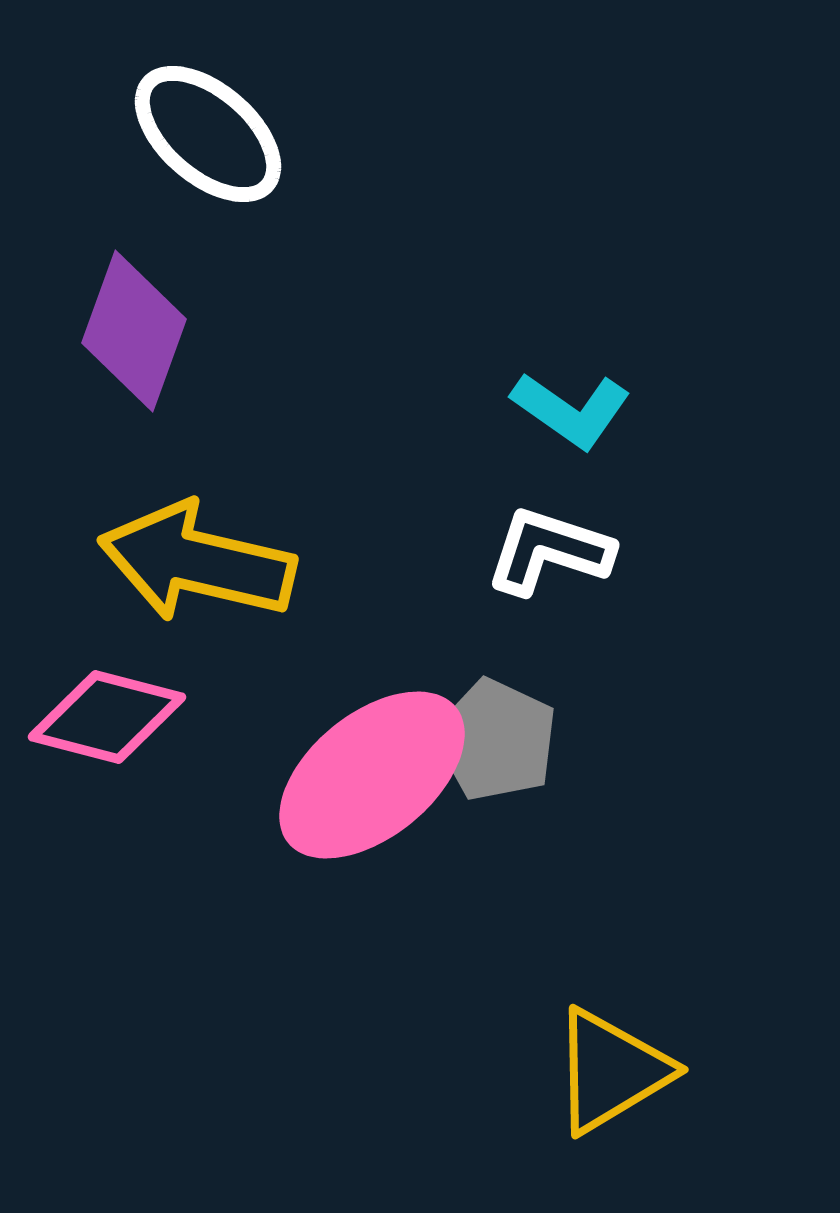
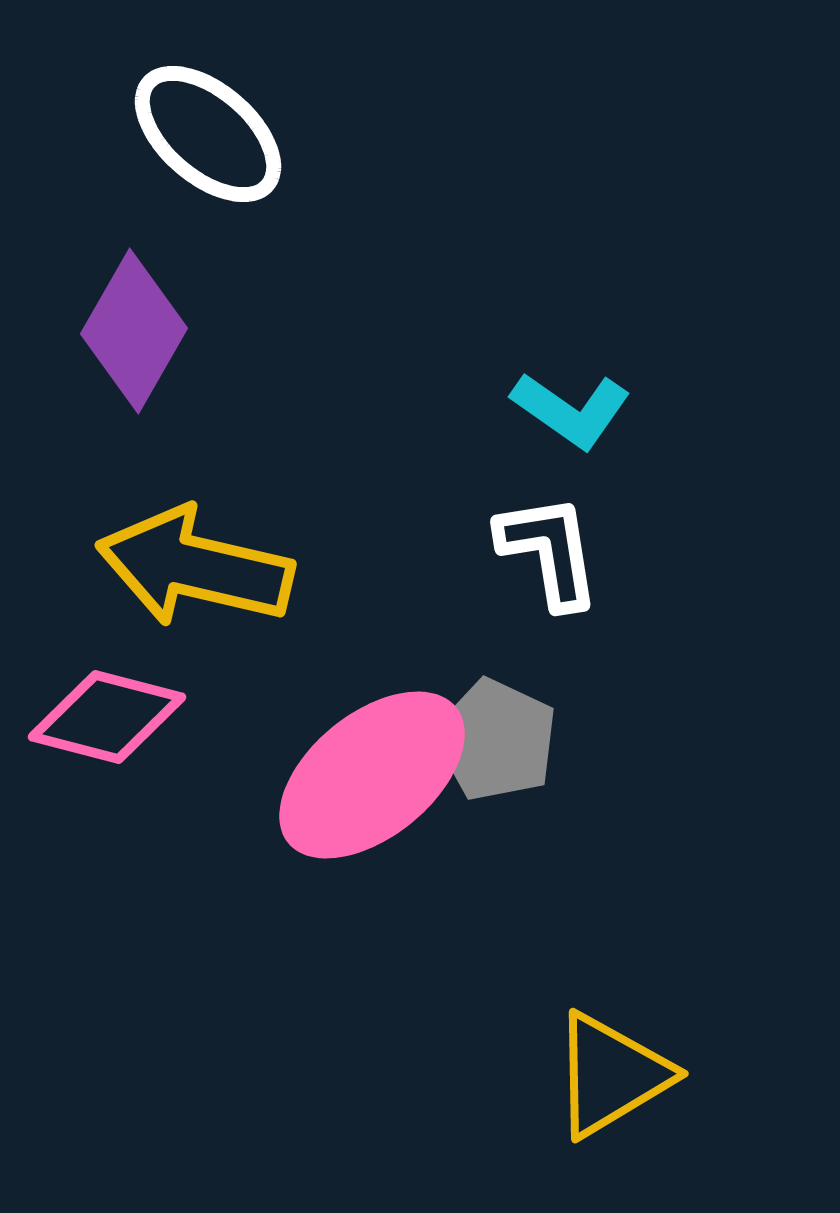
purple diamond: rotated 10 degrees clockwise
white L-shape: rotated 63 degrees clockwise
yellow arrow: moved 2 px left, 5 px down
yellow triangle: moved 4 px down
